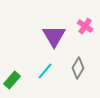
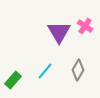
purple triangle: moved 5 px right, 4 px up
gray diamond: moved 2 px down
green rectangle: moved 1 px right
